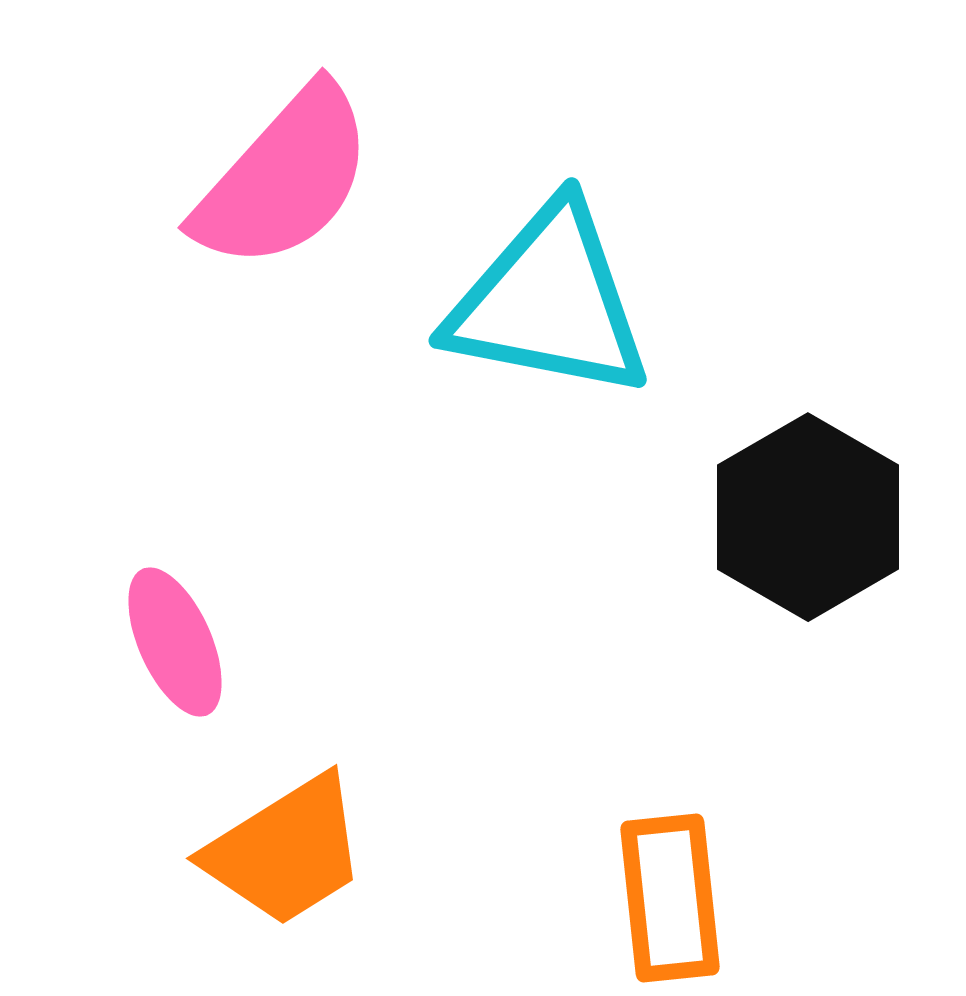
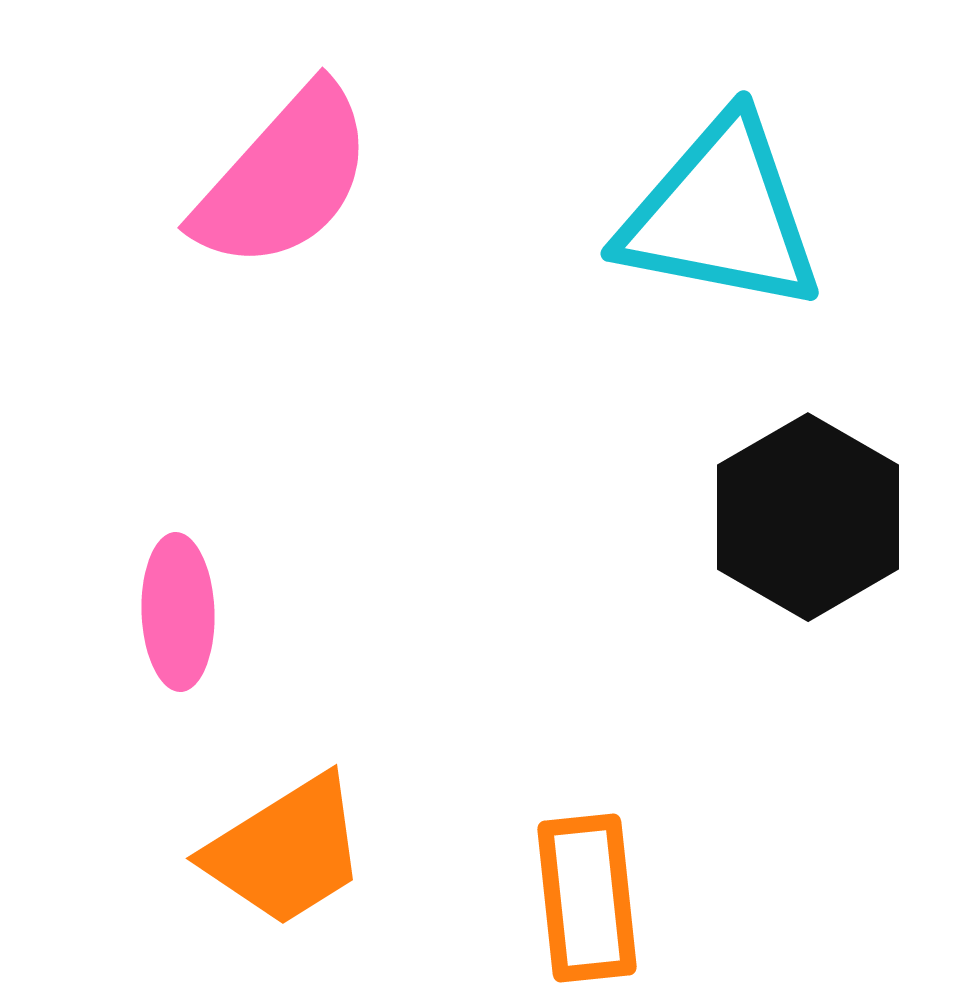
cyan triangle: moved 172 px right, 87 px up
pink ellipse: moved 3 px right, 30 px up; rotated 22 degrees clockwise
orange rectangle: moved 83 px left
